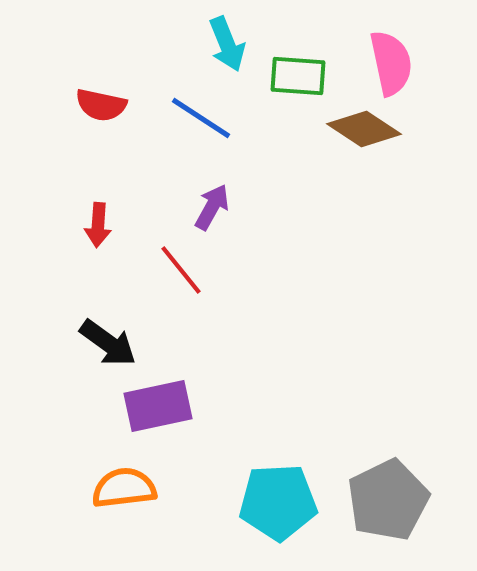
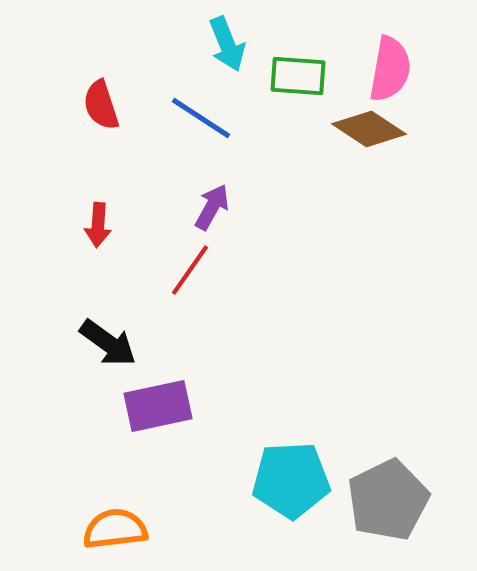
pink semicircle: moved 1 px left, 6 px down; rotated 22 degrees clockwise
red semicircle: rotated 60 degrees clockwise
brown diamond: moved 5 px right
red line: moved 9 px right; rotated 74 degrees clockwise
orange semicircle: moved 9 px left, 41 px down
cyan pentagon: moved 13 px right, 22 px up
